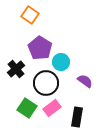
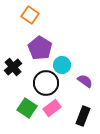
cyan circle: moved 1 px right, 3 px down
black cross: moved 3 px left, 2 px up
black rectangle: moved 6 px right, 1 px up; rotated 12 degrees clockwise
